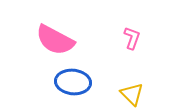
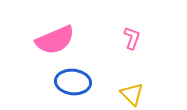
pink semicircle: rotated 51 degrees counterclockwise
